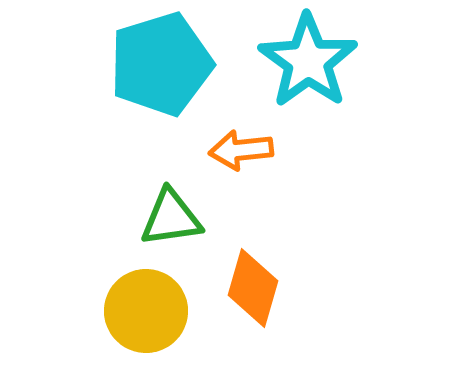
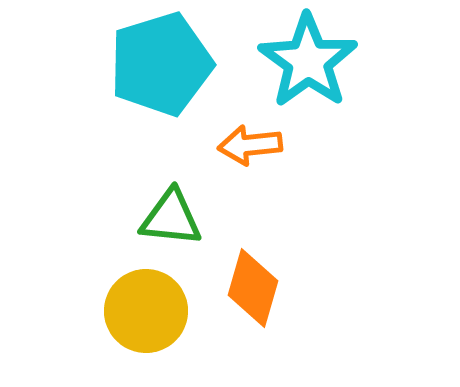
orange arrow: moved 9 px right, 5 px up
green triangle: rotated 14 degrees clockwise
